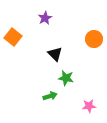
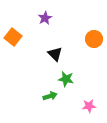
green star: moved 1 px down
